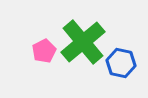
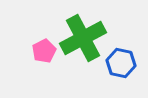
green cross: moved 4 px up; rotated 12 degrees clockwise
